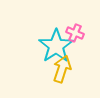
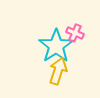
yellow arrow: moved 4 px left, 2 px down
